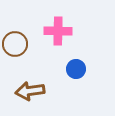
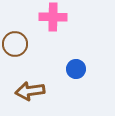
pink cross: moved 5 px left, 14 px up
